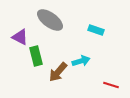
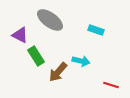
purple triangle: moved 2 px up
green rectangle: rotated 18 degrees counterclockwise
cyan arrow: rotated 30 degrees clockwise
